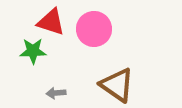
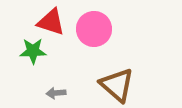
brown triangle: rotated 6 degrees clockwise
